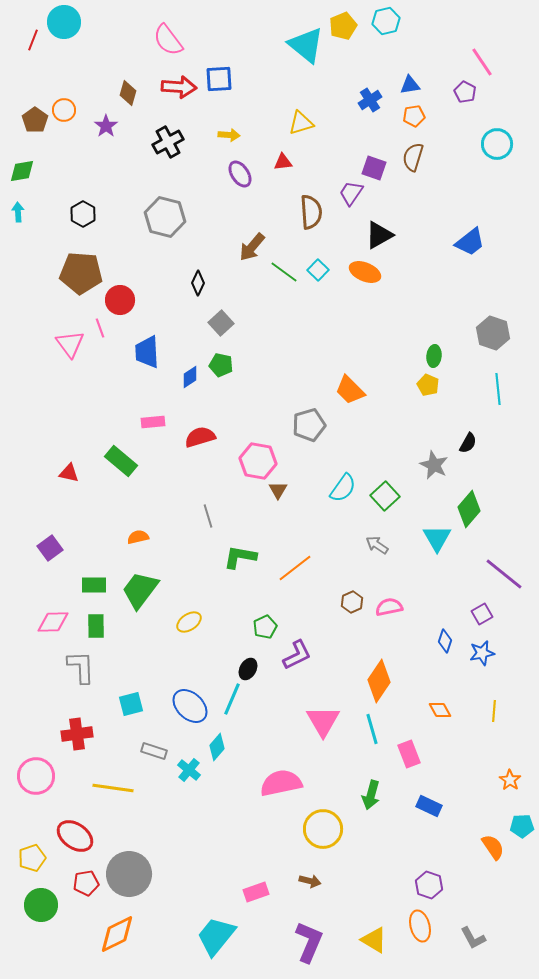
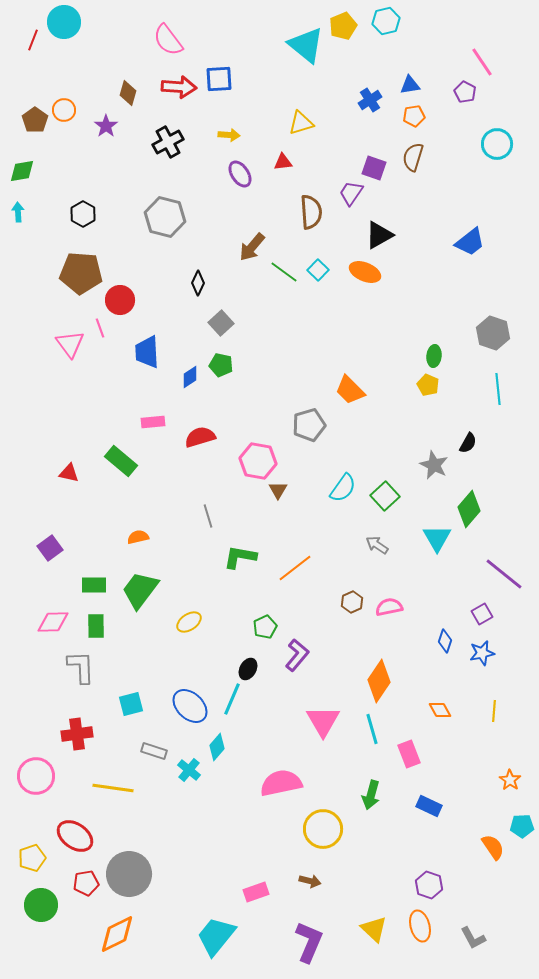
purple L-shape at (297, 655): rotated 24 degrees counterclockwise
yellow triangle at (374, 940): moved 11 px up; rotated 12 degrees clockwise
